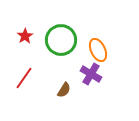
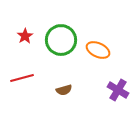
orange ellipse: rotated 40 degrees counterclockwise
purple cross: moved 27 px right, 16 px down
red line: moved 2 px left; rotated 40 degrees clockwise
brown semicircle: rotated 42 degrees clockwise
